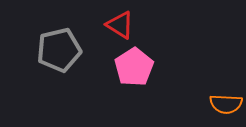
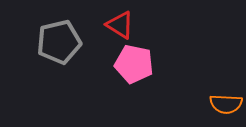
gray pentagon: moved 8 px up
pink pentagon: moved 3 px up; rotated 27 degrees counterclockwise
